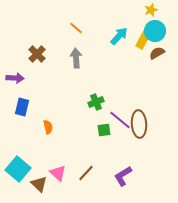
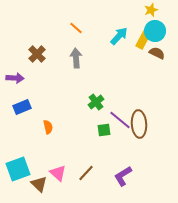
brown semicircle: rotated 56 degrees clockwise
green cross: rotated 14 degrees counterclockwise
blue rectangle: rotated 54 degrees clockwise
cyan square: rotated 30 degrees clockwise
